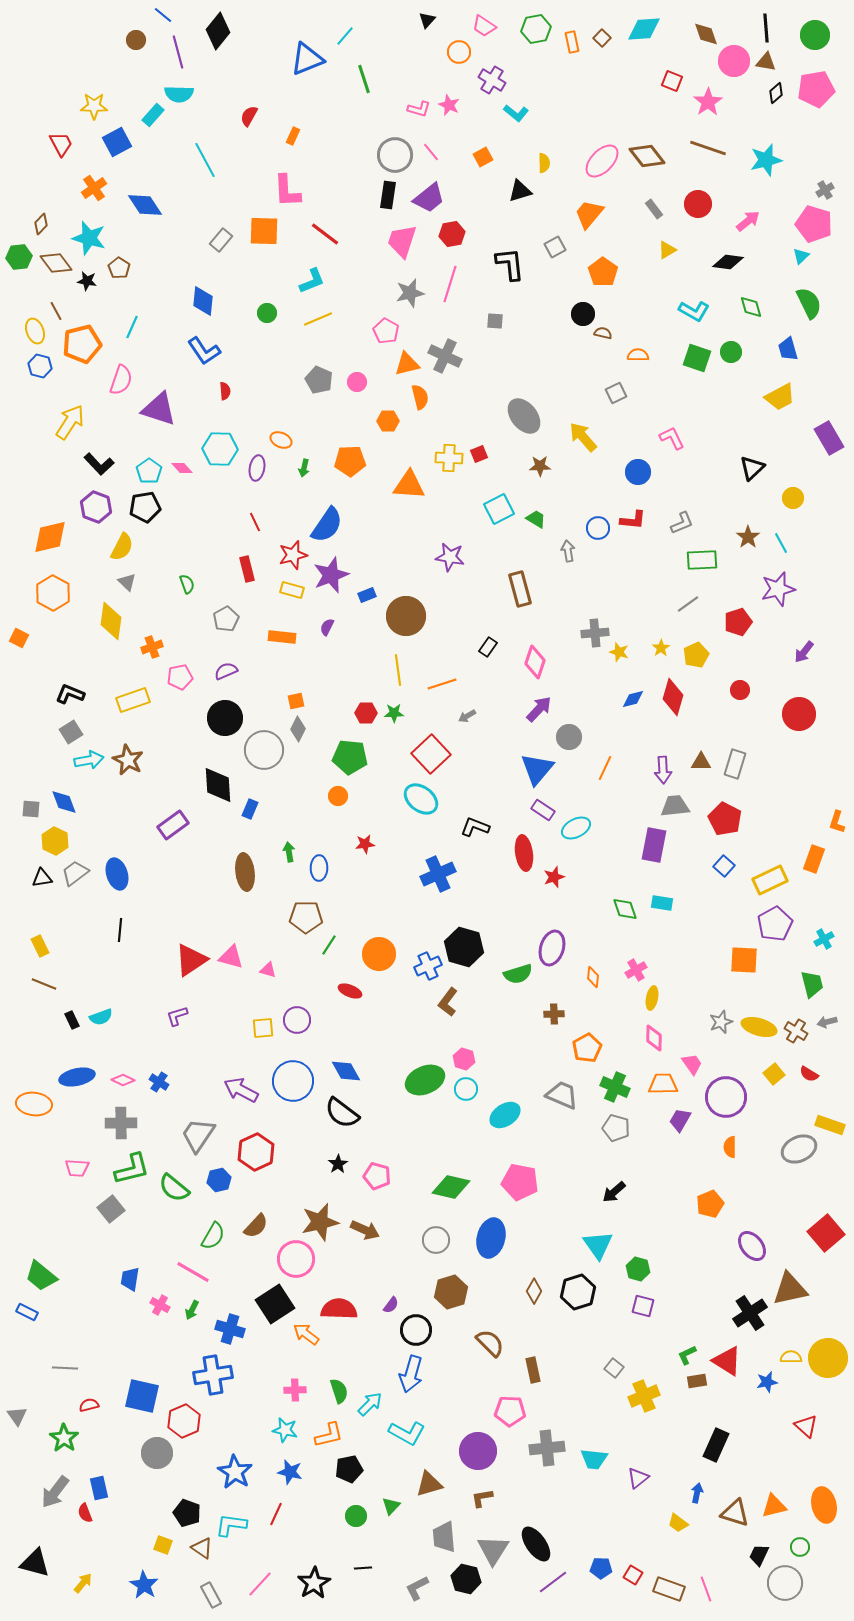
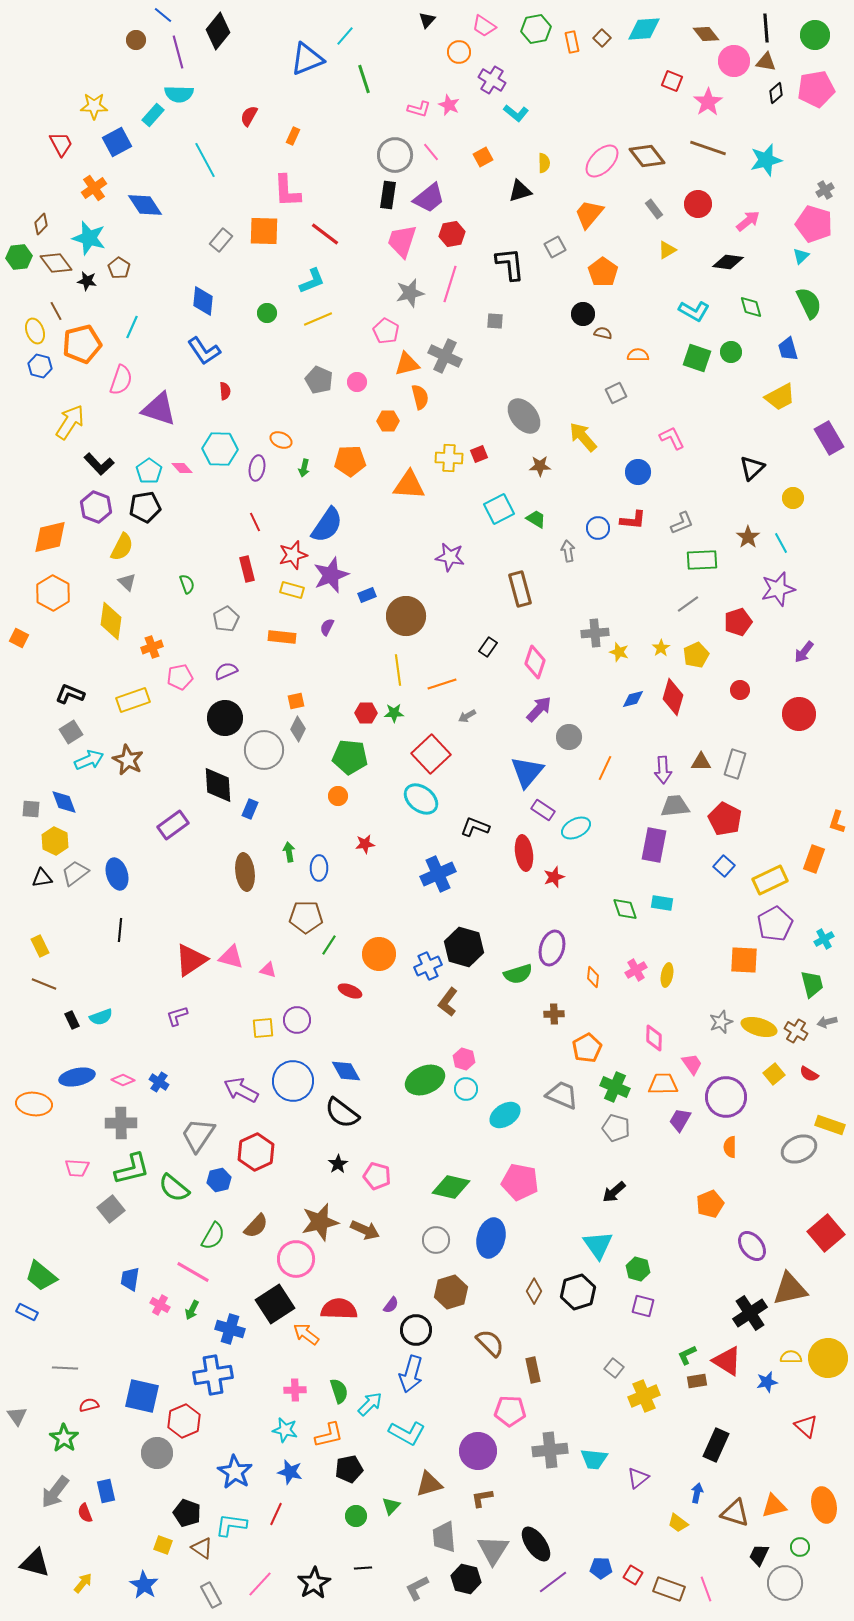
brown diamond at (706, 34): rotated 20 degrees counterclockwise
cyan arrow at (89, 760): rotated 12 degrees counterclockwise
blue triangle at (537, 769): moved 10 px left, 3 px down
yellow ellipse at (652, 998): moved 15 px right, 23 px up
gray cross at (547, 1448): moved 3 px right, 2 px down
blue rectangle at (99, 1488): moved 7 px right, 3 px down
